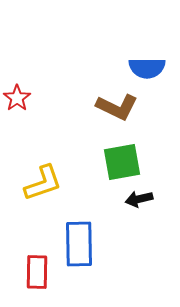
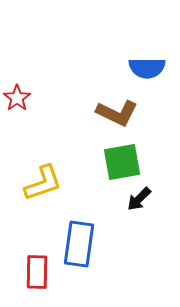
brown L-shape: moved 6 px down
black arrow: rotated 32 degrees counterclockwise
blue rectangle: rotated 9 degrees clockwise
